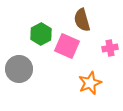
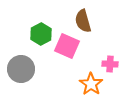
brown semicircle: moved 1 px right, 1 px down
pink cross: moved 16 px down; rotated 14 degrees clockwise
gray circle: moved 2 px right
orange star: moved 1 px right, 1 px down; rotated 15 degrees counterclockwise
